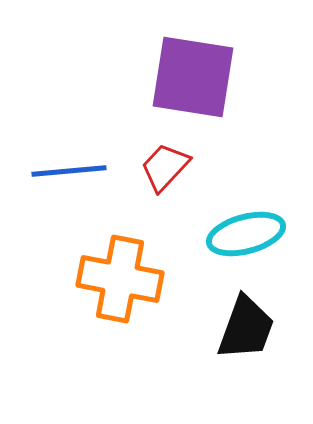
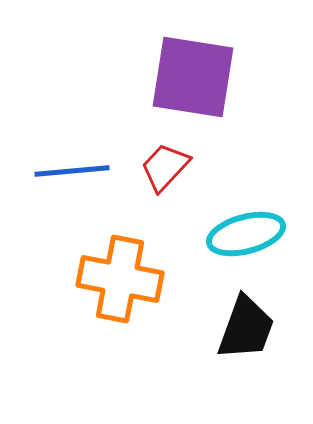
blue line: moved 3 px right
